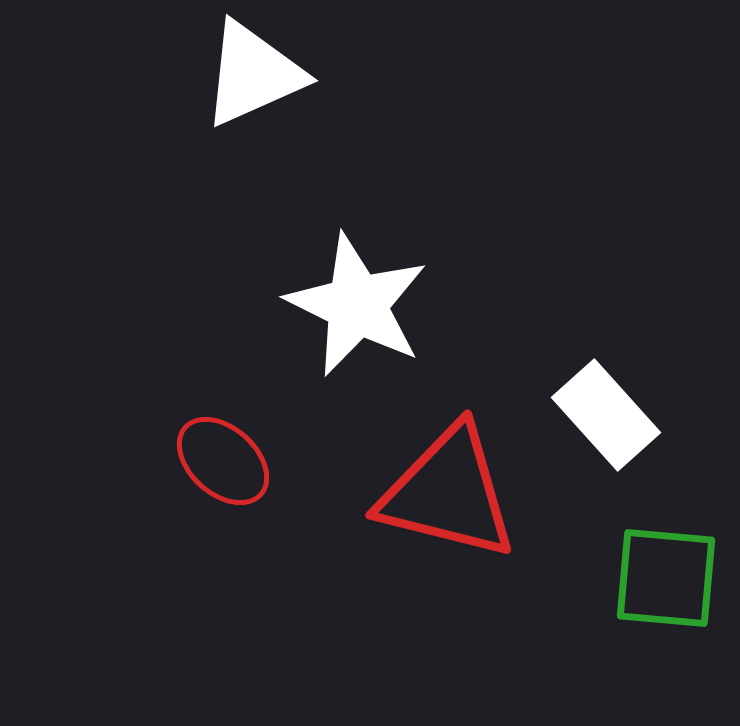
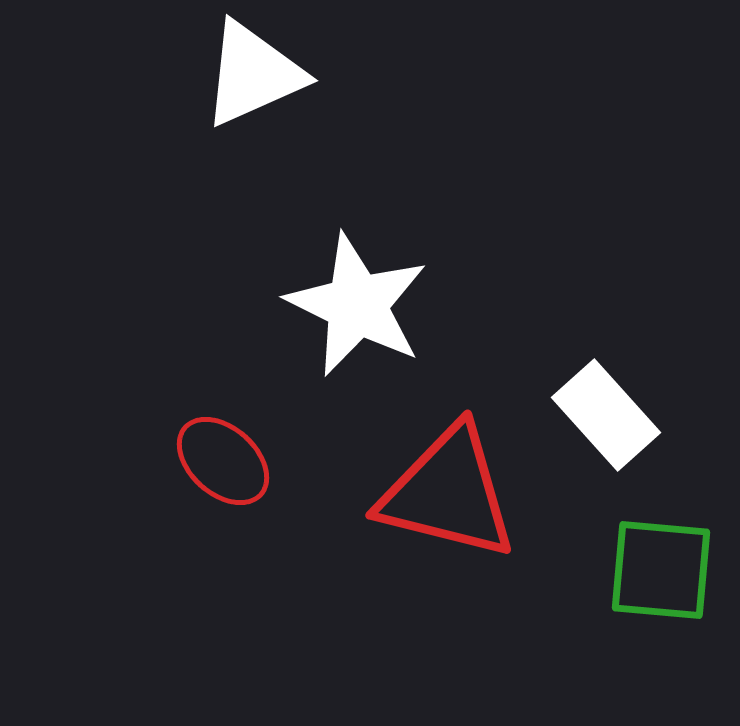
green square: moved 5 px left, 8 px up
